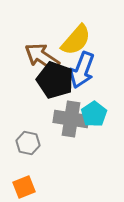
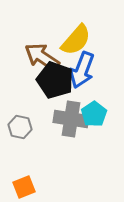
gray hexagon: moved 8 px left, 16 px up
